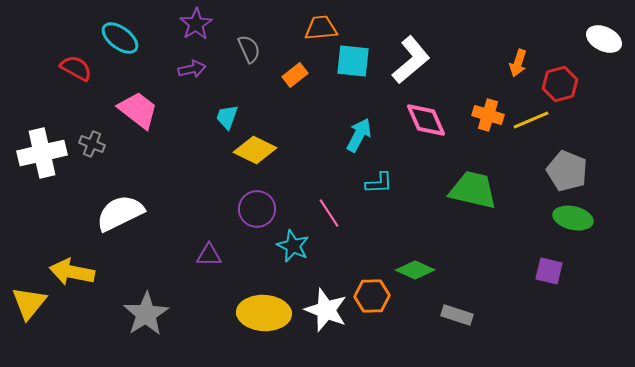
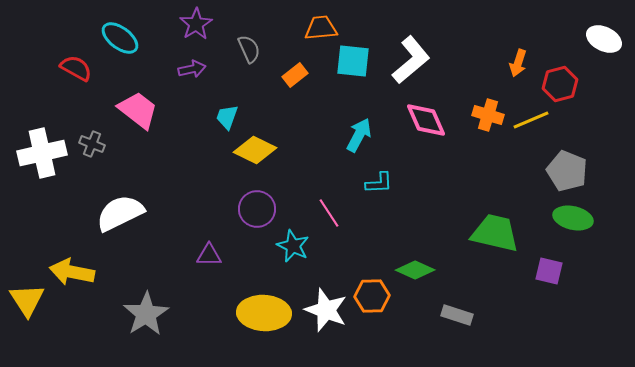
green trapezoid: moved 22 px right, 43 px down
yellow triangle: moved 2 px left, 3 px up; rotated 12 degrees counterclockwise
